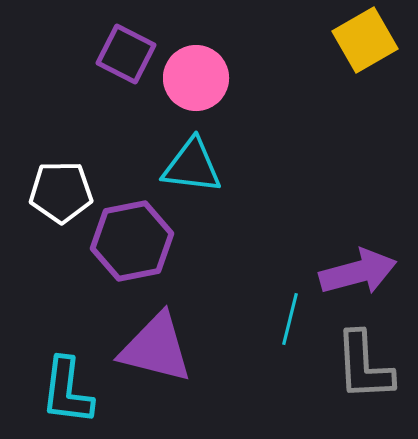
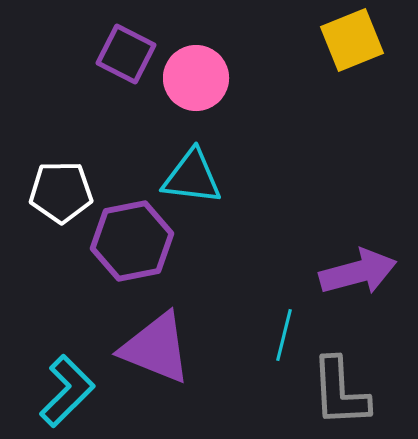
yellow square: moved 13 px left; rotated 8 degrees clockwise
cyan triangle: moved 11 px down
cyan line: moved 6 px left, 16 px down
purple triangle: rotated 8 degrees clockwise
gray L-shape: moved 24 px left, 26 px down
cyan L-shape: rotated 142 degrees counterclockwise
